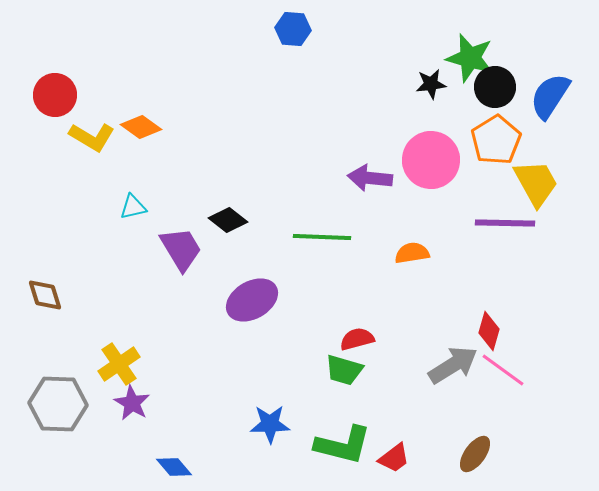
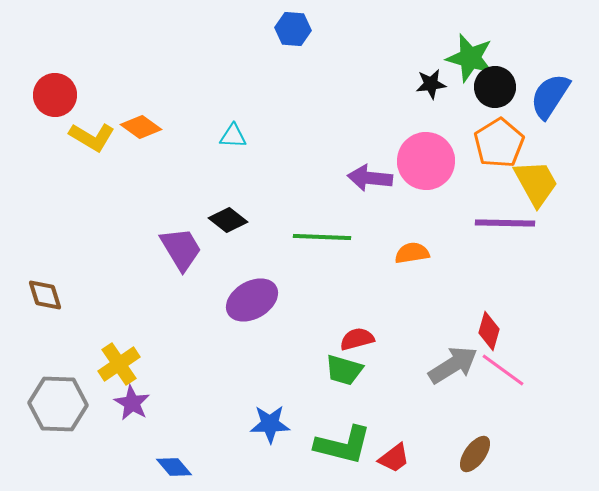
orange pentagon: moved 3 px right, 3 px down
pink circle: moved 5 px left, 1 px down
cyan triangle: moved 100 px right, 71 px up; rotated 16 degrees clockwise
